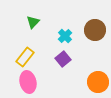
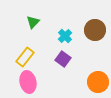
purple square: rotated 14 degrees counterclockwise
